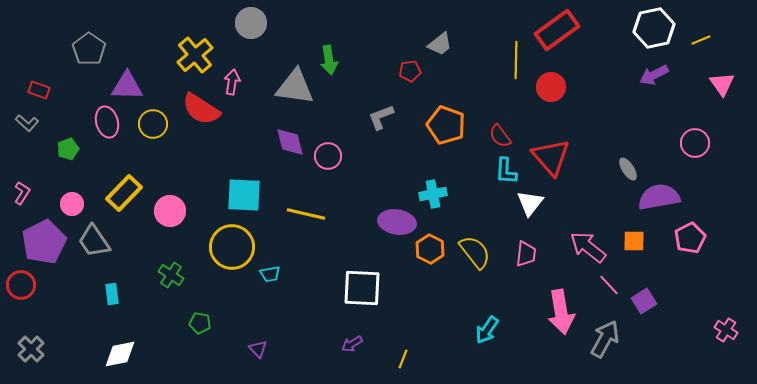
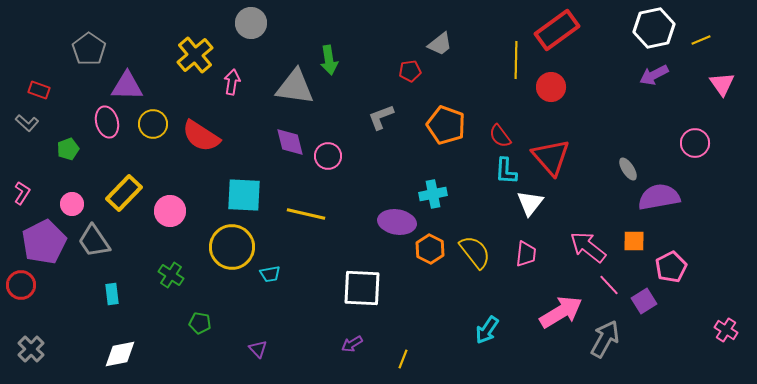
red semicircle at (201, 109): moved 27 px down
pink pentagon at (690, 238): moved 19 px left, 29 px down
pink arrow at (561, 312): rotated 111 degrees counterclockwise
